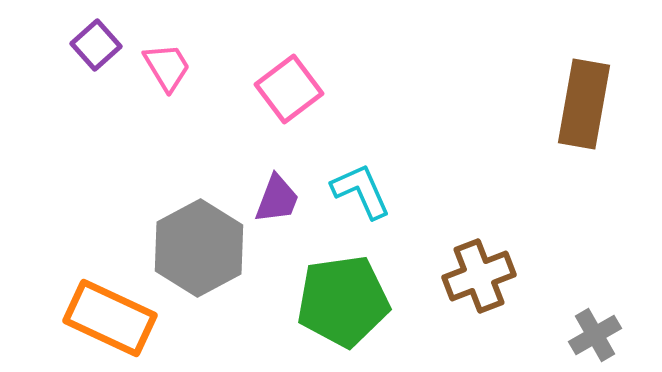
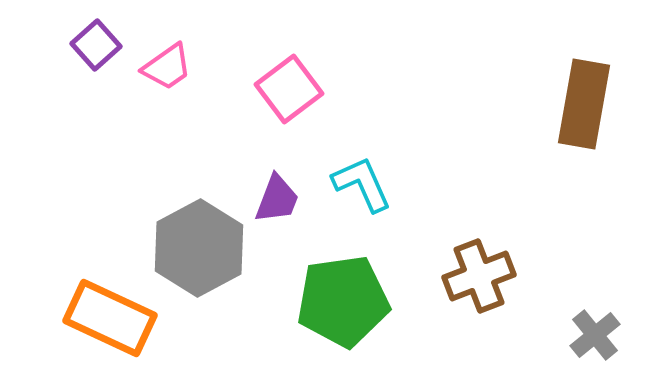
pink trapezoid: rotated 86 degrees clockwise
cyan L-shape: moved 1 px right, 7 px up
gray cross: rotated 9 degrees counterclockwise
